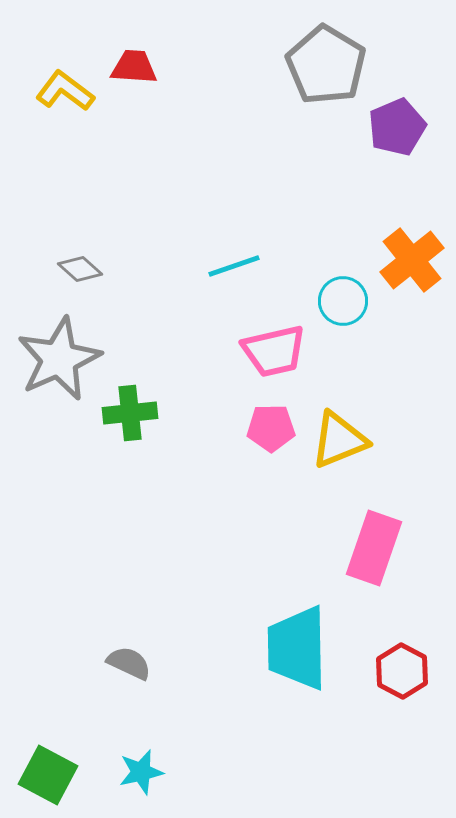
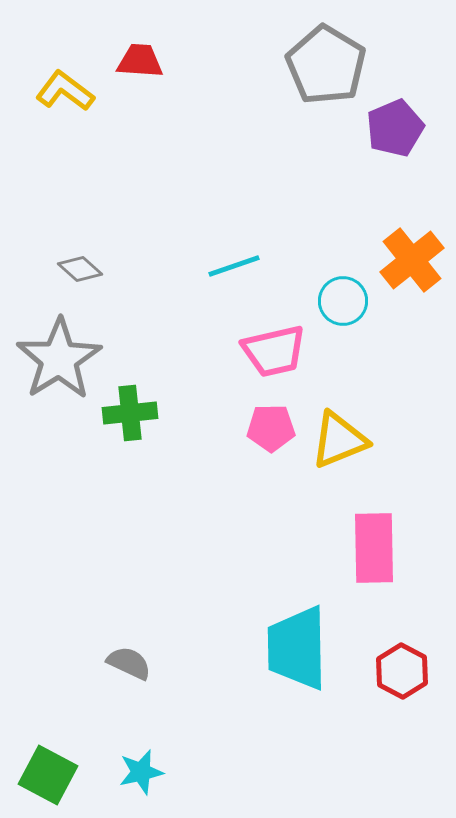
red trapezoid: moved 6 px right, 6 px up
purple pentagon: moved 2 px left, 1 px down
gray star: rotated 8 degrees counterclockwise
pink rectangle: rotated 20 degrees counterclockwise
